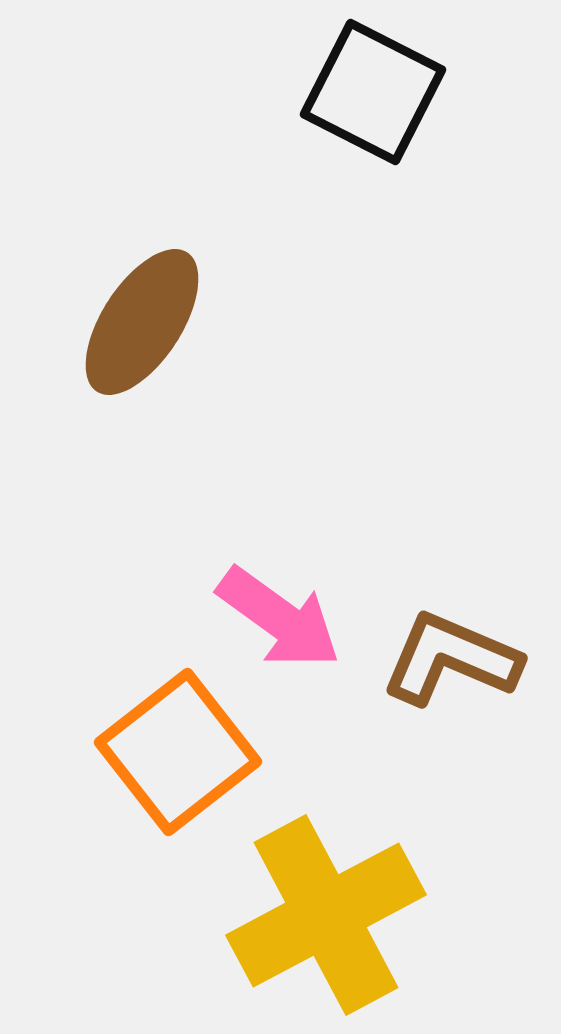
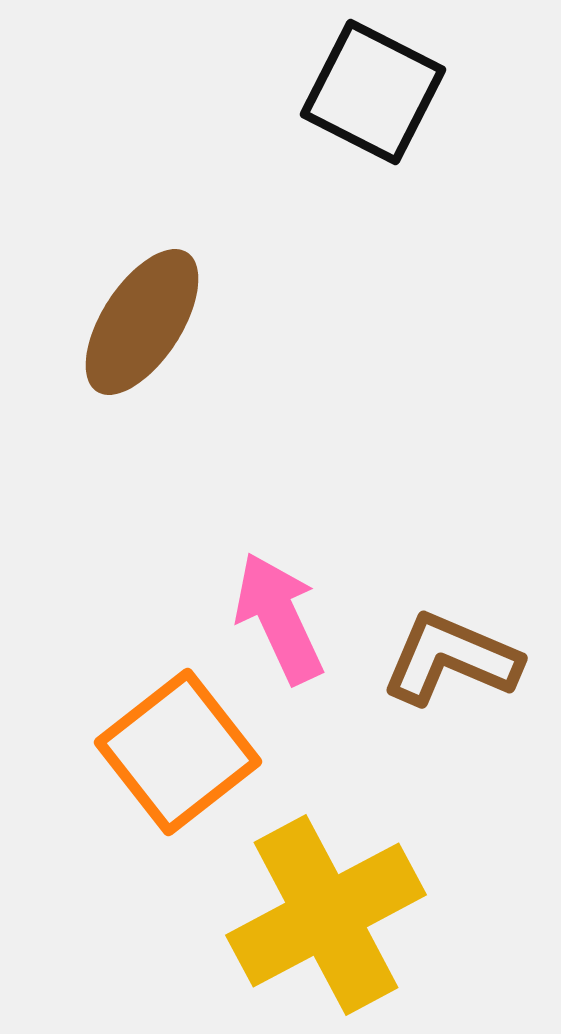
pink arrow: rotated 151 degrees counterclockwise
